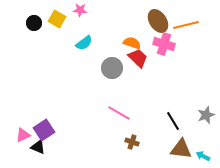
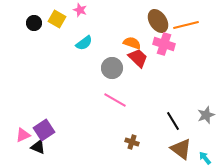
pink star: rotated 16 degrees clockwise
pink line: moved 4 px left, 13 px up
brown triangle: rotated 30 degrees clockwise
cyan arrow: moved 2 px right, 2 px down; rotated 24 degrees clockwise
